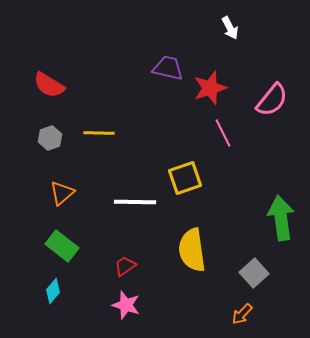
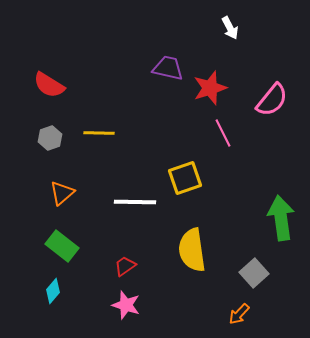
orange arrow: moved 3 px left
